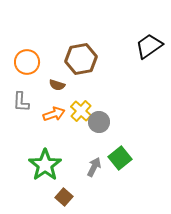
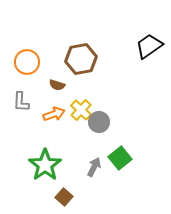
yellow cross: moved 1 px up
